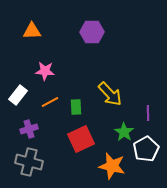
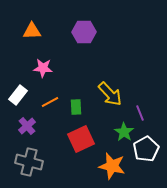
purple hexagon: moved 8 px left
pink star: moved 2 px left, 3 px up
purple line: moved 8 px left; rotated 21 degrees counterclockwise
purple cross: moved 2 px left, 3 px up; rotated 24 degrees counterclockwise
